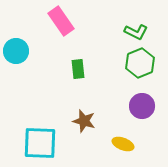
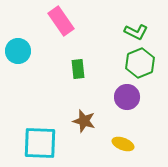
cyan circle: moved 2 px right
purple circle: moved 15 px left, 9 px up
